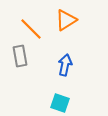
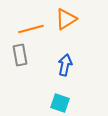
orange triangle: moved 1 px up
orange line: rotated 60 degrees counterclockwise
gray rectangle: moved 1 px up
